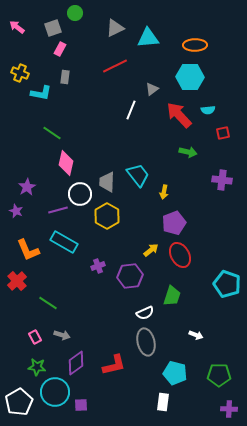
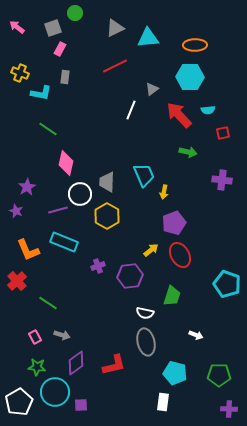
green line at (52, 133): moved 4 px left, 4 px up
cyan trapezoid at (138, 175): moved 6 px right; rotated 15 degrees clockwise
cyan rectangle at (64, 242): rotated 8 degrees counterclockwise
white semicircle at (145, 313): rotated 36 degrees clockwise
